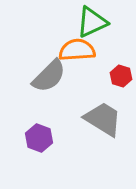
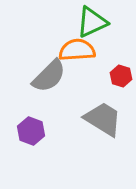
purple hexagon: moved 8 px left, 7 px up
